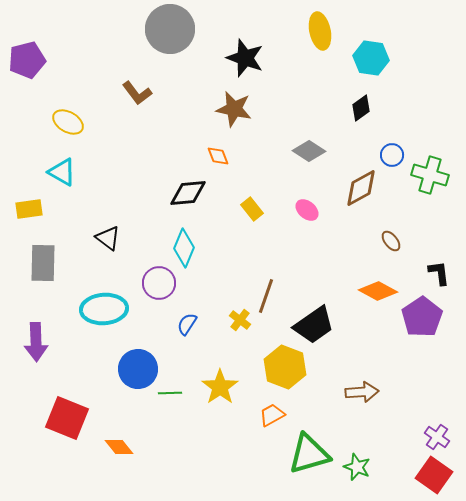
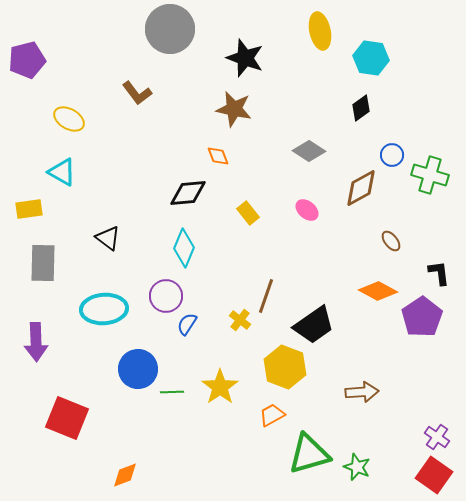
yellow ellipse at (68, 122): moved 1 px right, 3 px up
yellow rectangle at (252, 209): moved 4 px left, 4 px down
purple circle at (159, 283): moved 7 px right, 13 px down
green line at (170, 393): moved 2 px right, 1 px up
orange diamond at (119, 447): moved 6 px right, 28 px down; rotated 72 degrees counterclockwise
